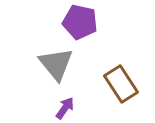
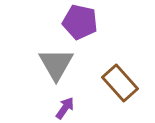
gray triangle: rotated 9 degrees clockwise
brown rectangle: moved 1 px left, 1 px up; rotated 9 degrees counterclockwise
